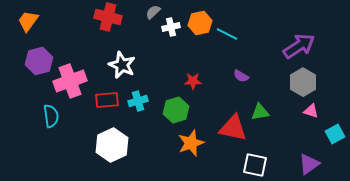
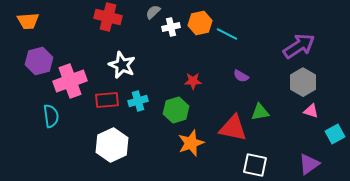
orange trapezoid: rotated 130 degrees counterclockwise
